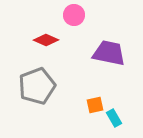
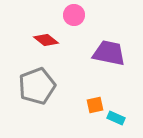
red diamond: rotated 15 degrees clockwise
cyan rectangle: moved 2 px right; rotated 36 degrees counterclockwise
